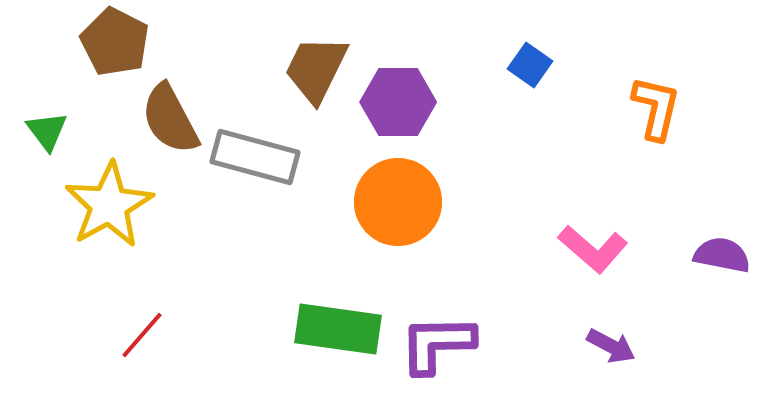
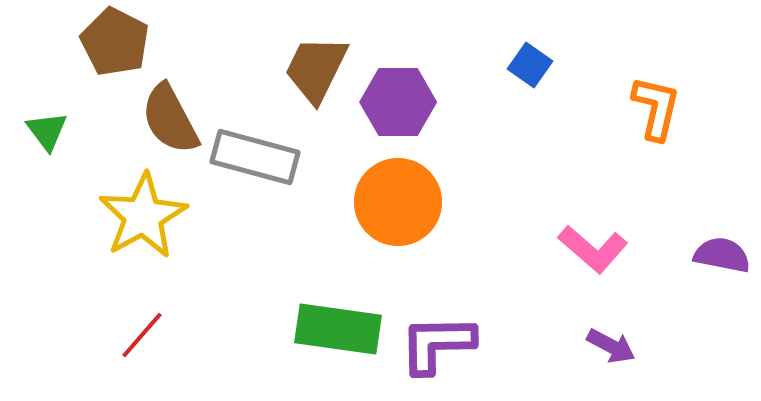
yellow star: moved 34 px right, 11 px down
